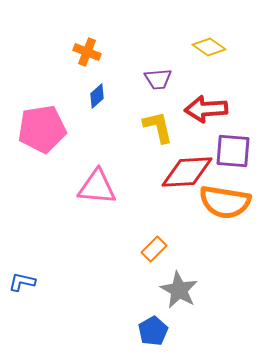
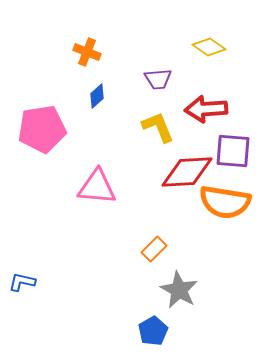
yellow L-shape: rotated 9 degrees counterclockwise
